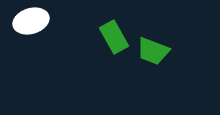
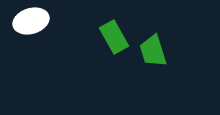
green trapezoid: rotated 52 degrees clockwise
